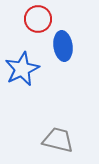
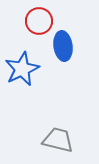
red circle: moved 1 px right, 2 px down
